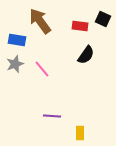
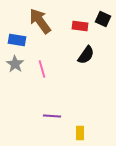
gray star: rotated 18 degrees counterclockwise
pink line: rotated 24 degrees clockwise
